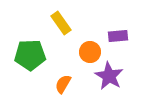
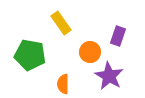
purple rectangle: rotated 66 degrees counterclockwise
green pentagon: rotated 12 degrees clockwise
orange semicircle: rotated 30 degrees counterclockwise
